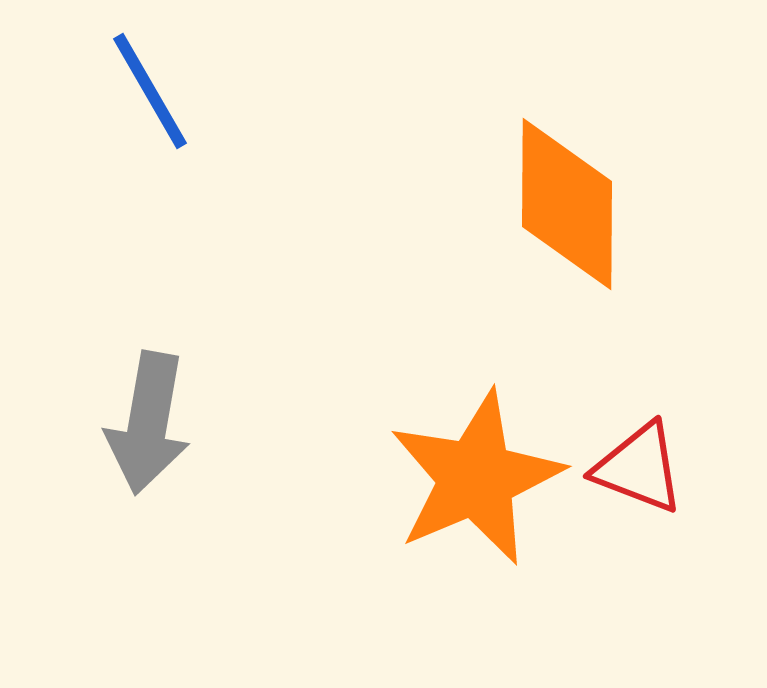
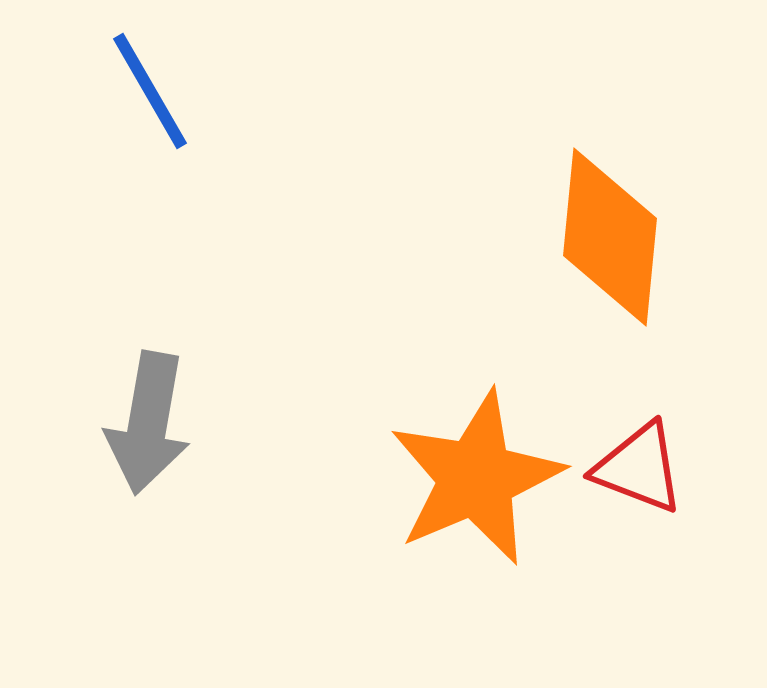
orange diamond: moved 43 px right, 33 px down; rotated 5 degrees clockwise
